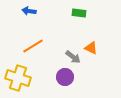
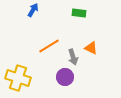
blue arrow: moved 4 px right, 1 px up; rotated 112 degrees clockwise
orange line: moved 16 px right
gray arrow: rotated 35 degrees clockwise
